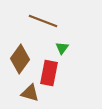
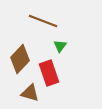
green triangle: moved 2 px left, 2 px up
brown diamond: rotated 8 degrees clockwise
red rectangle: rotated 30 degrees counterclockwise
